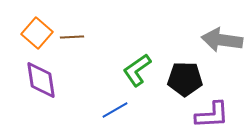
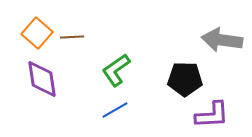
green L-shape: moved 21 px left
purple diamond: moved 1 px right, 1 px up
